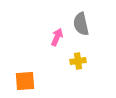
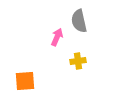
gray semicircle: moved 2 px left, 3 px up
